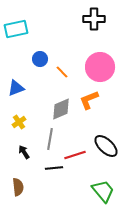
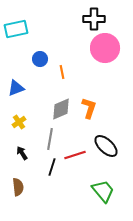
pink circle: moved 5 px right, 19 px up
orange line: rotated 32 degrees clockwise
orange L-shape: moved 8 px down; rotated 130 degrees clockwise
black arrow: moved 2 px left, 1 px down
black line: moved 2 px left, 1 px up; rotated 66 degrees counterclockwise
